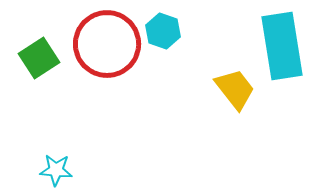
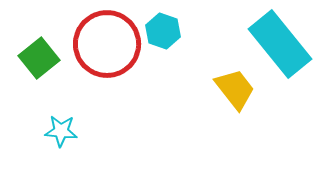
cyan rectangle: moved 2 px left, 2 px up; rotated 30 degrees counterclockwise
green square: rotated 6 degrees counterclockwise
cyan star: moved 5 px right, 39 px up
